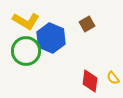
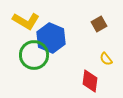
brown square: moved 12 px right
green circle: moved 8 px right, 4 px down
yellow semicircle: moved 7 px left, 19 px up
